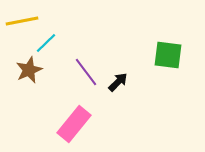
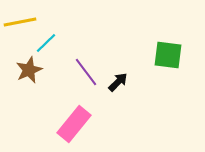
yellow line: moved 2 px left, 1 px down
